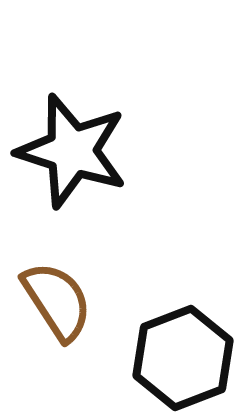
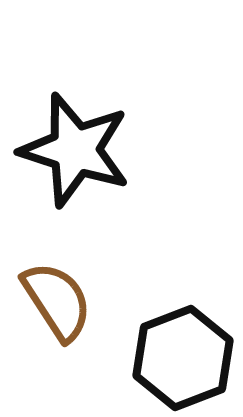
black star: moved 3 px right, 1 px up
